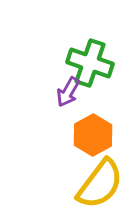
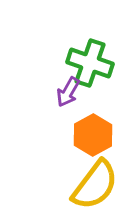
yellow semicircle: moved 5 px left, 1 px down
